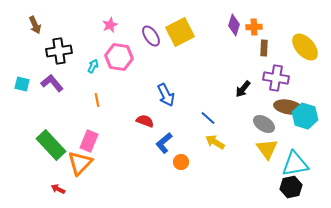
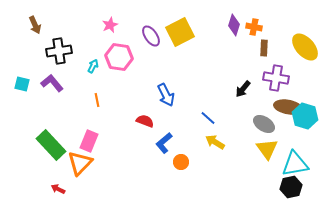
orange cross: rotated 14 degrees clockwise
